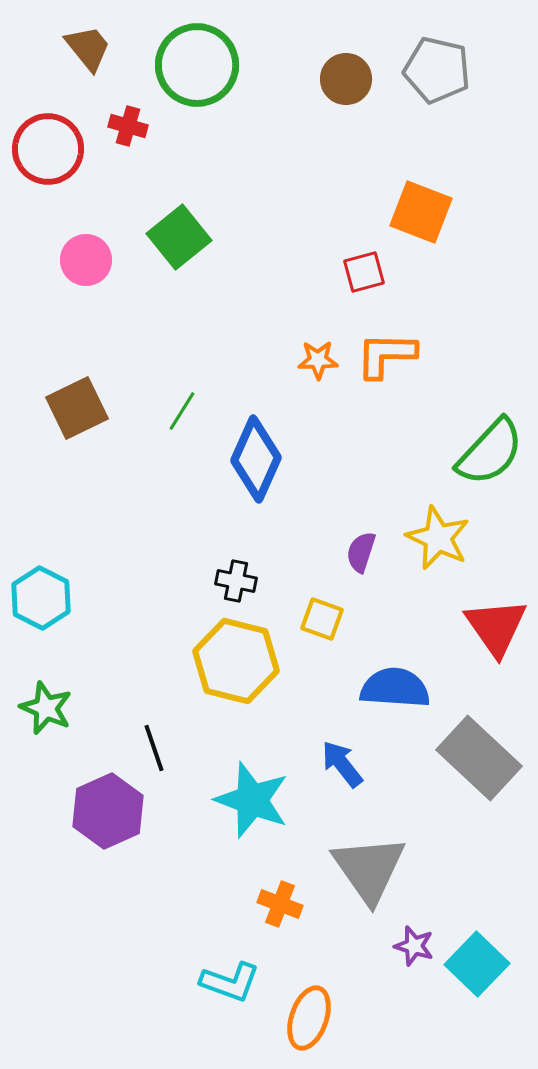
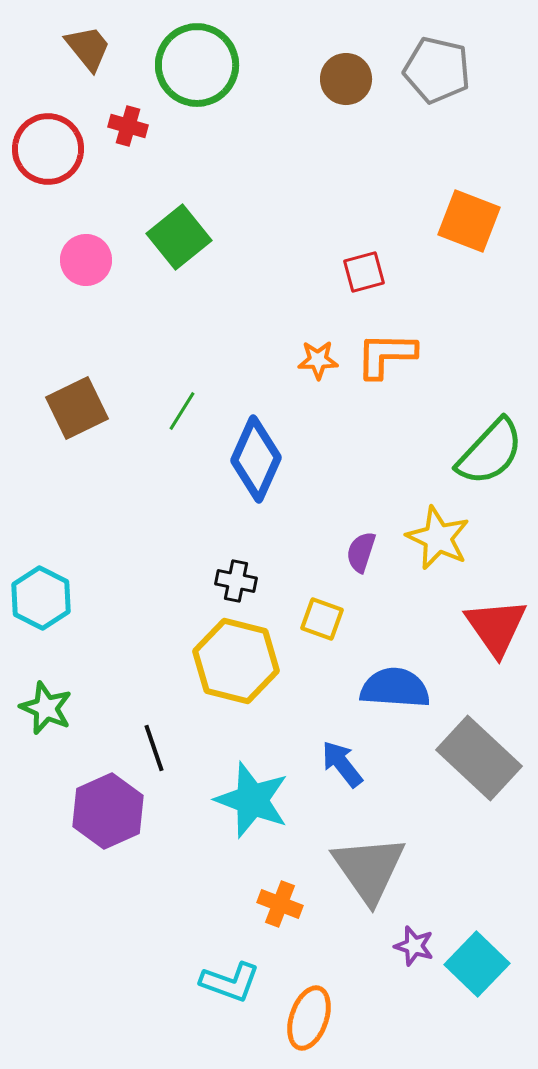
orange square: moved 48 px right, 9 px down
